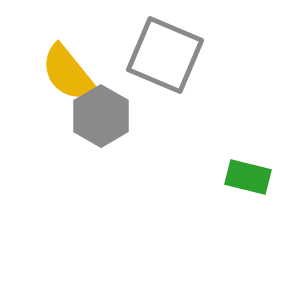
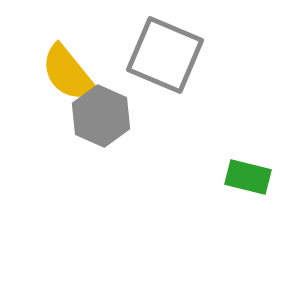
gray hexagon: rotated 6 degrees counterclockwise
